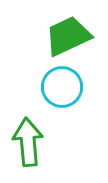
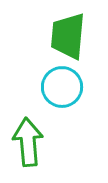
green trapezoid: rotated 60 degrees counterclockwise
